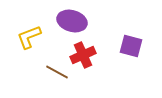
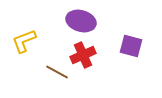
purple ellipse: moved 9 px right
yellow L-shape: moved 5 px left, 4 px down
